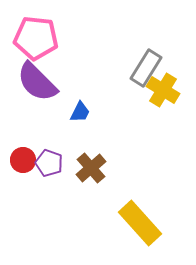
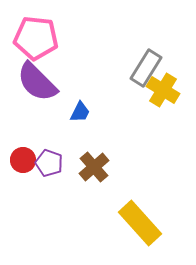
brown cross: moved 3 px right, 1 px up
